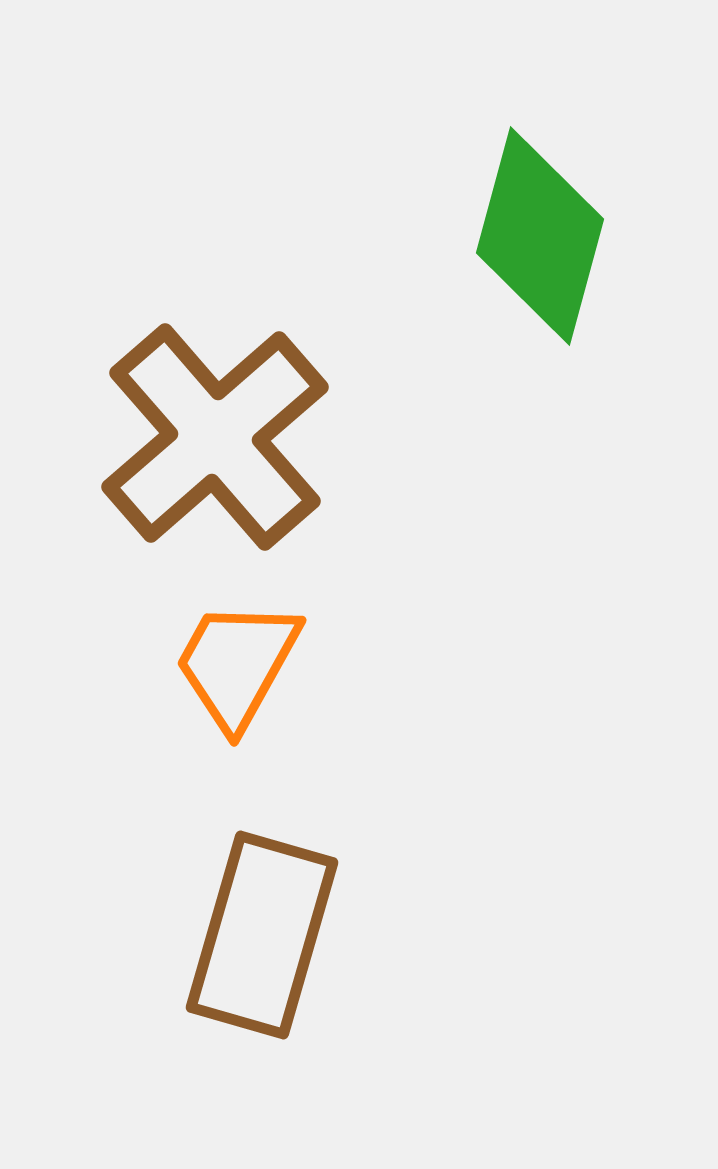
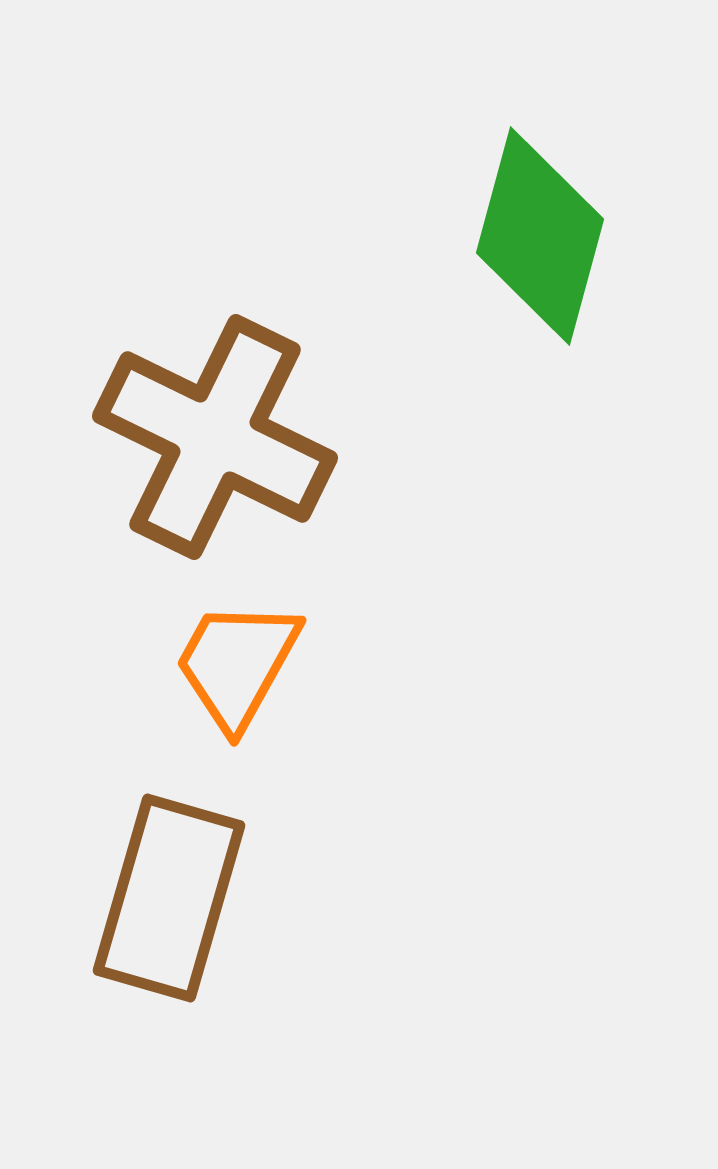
brown cross: rotated 23 degrees counterclockwise
brown rectangle: moved 93 px left, 37 px up
